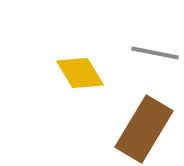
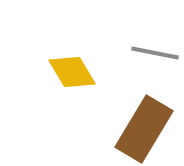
yellow diamond: moved 8 px left, 1 px up
